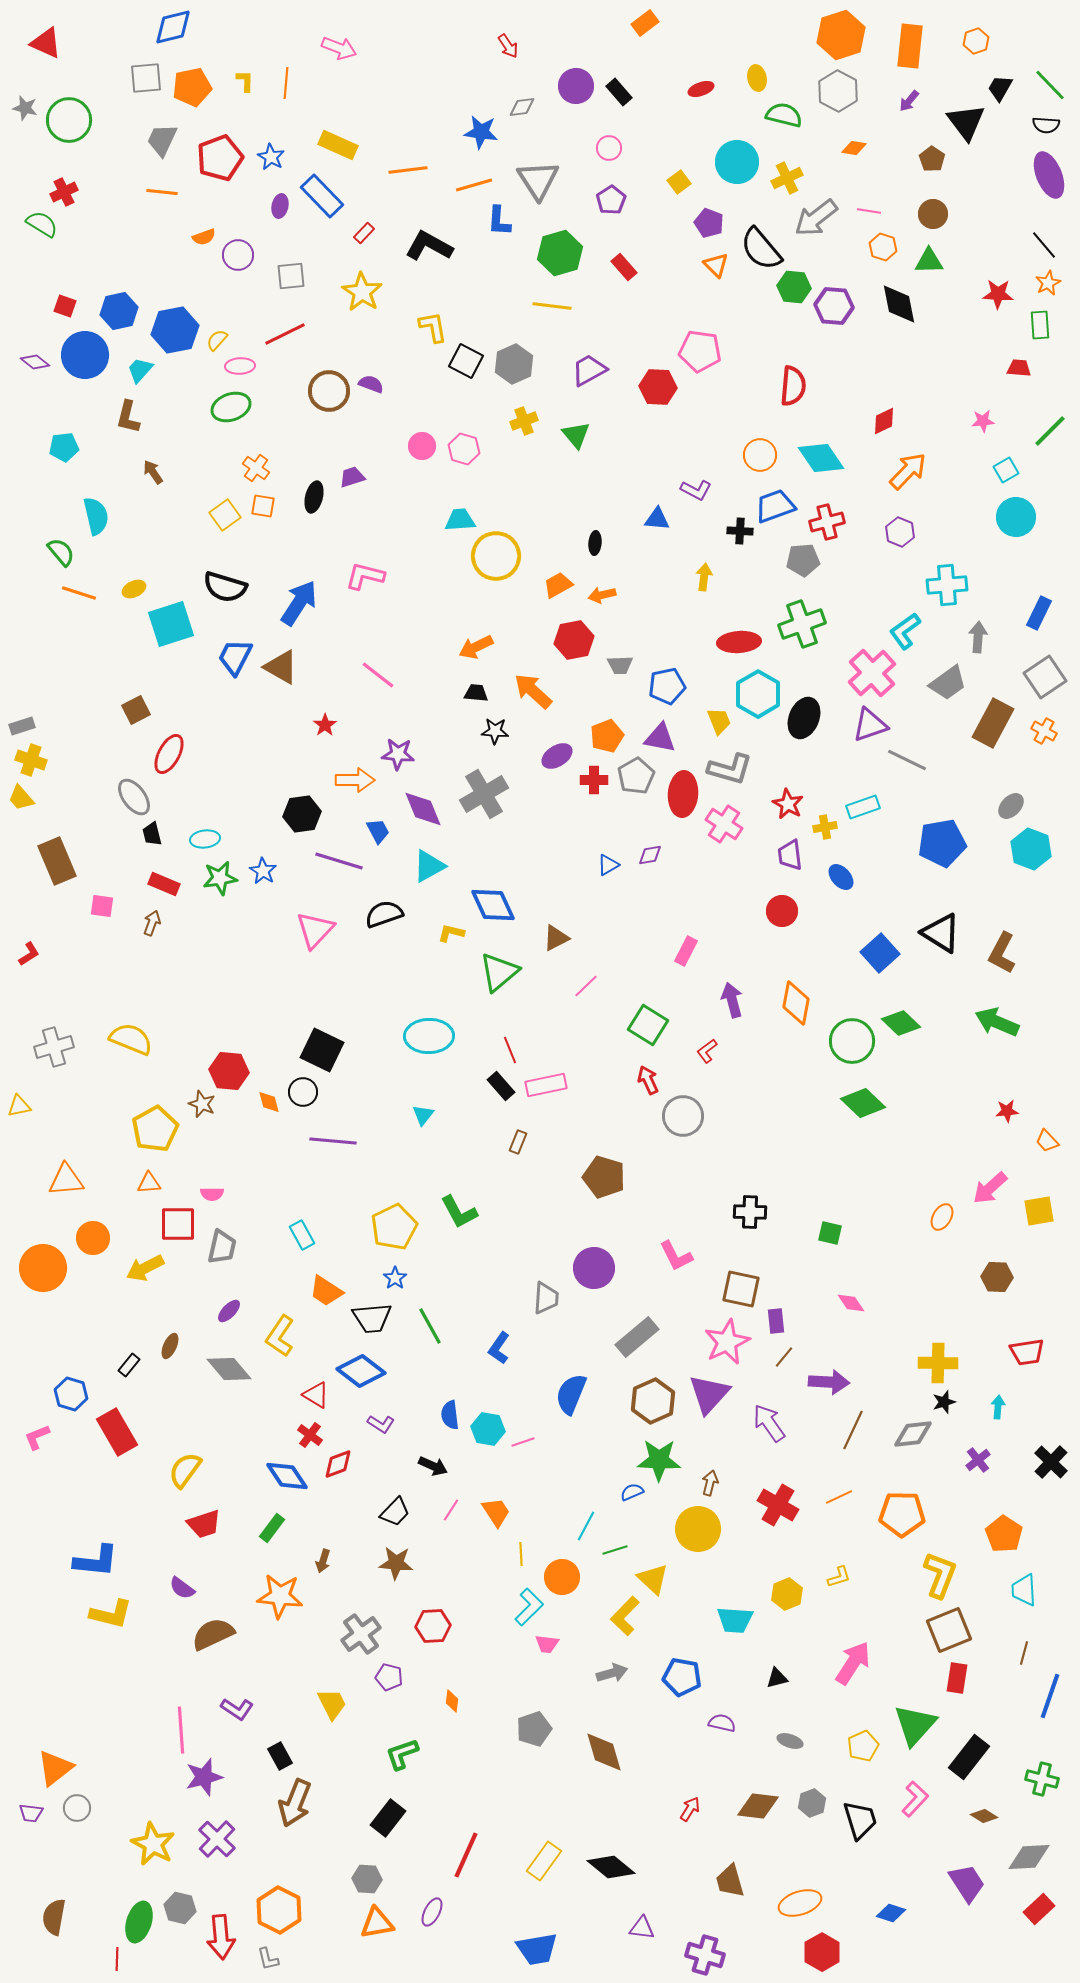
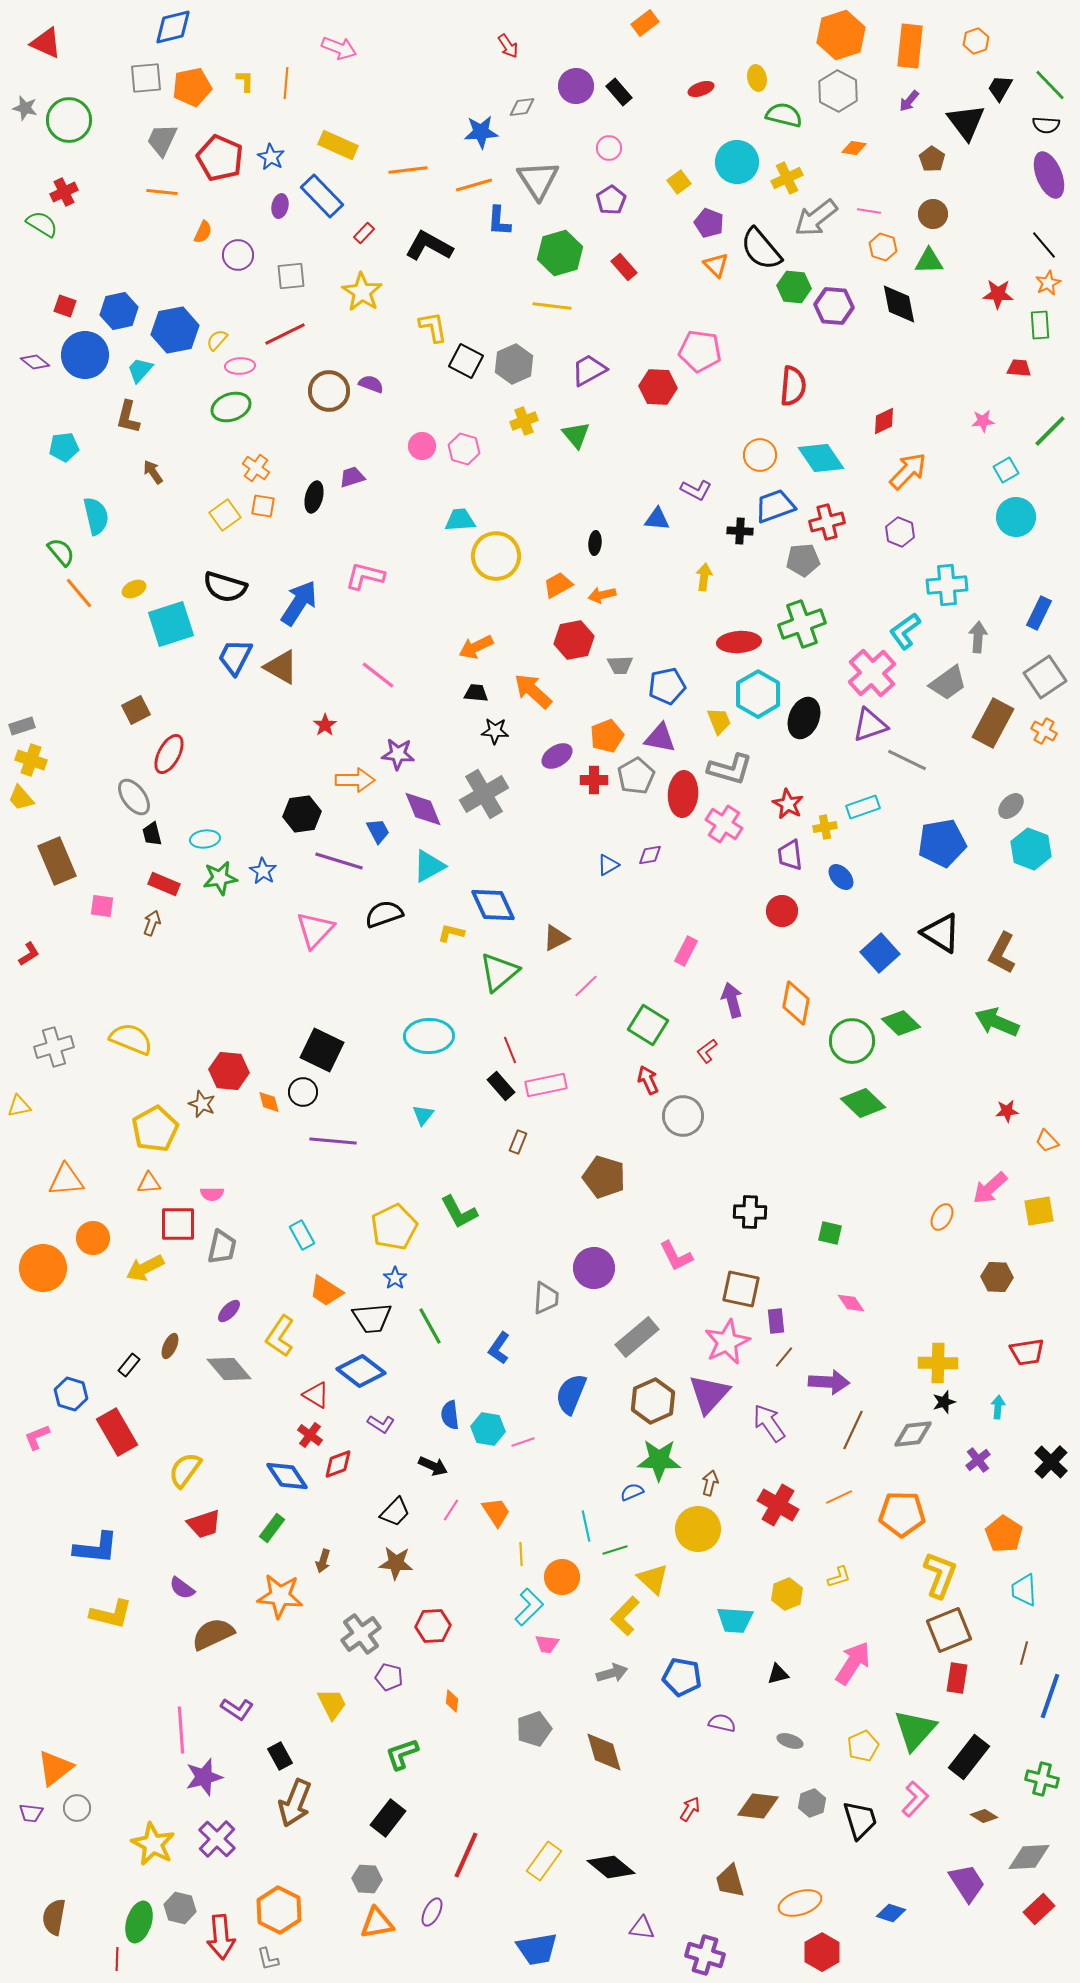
blue star at (481, 132): rotated 12 degrees counterclockwise
red pentagon at (220, 158): rotated 27 degrees counterclockwise
orange semicircle at (204, 237): moved 1 px left, 5 px up; rotated 45 degrees counterclockwise
orange line at (79, 593): rotated 32 degrees clockwise
cyan line at (586, 1526): rotated 40 degrees counterclockwise
blue L-shape at (96, 1561): moved 13 px up
black triangle at (777, 1678): moved 1 px right, 4 px up
green triangle at (915, 1725): moved 5 px down
